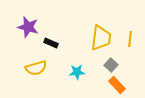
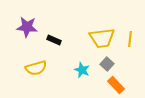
purple star: moved 1 px left; rotated 10 degrees counterclockwise
yellow trapezoid: moved 1 px right; rotated 76 degrees clockwise
black rectangle: moved 3 px right, 3 px up
gray square: moved 4 px left, 1 px up
cyan star: moved 5 px right, 2 px up; rotated 28 degrees clockwise
orange rectangle: moved 1 px left
